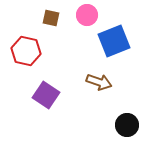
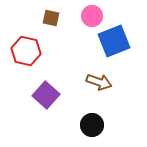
pink circle: moved 5 px right, 1 px down
purple square: rotated 8 degrees clockwise
black circle: moved 35 px left
